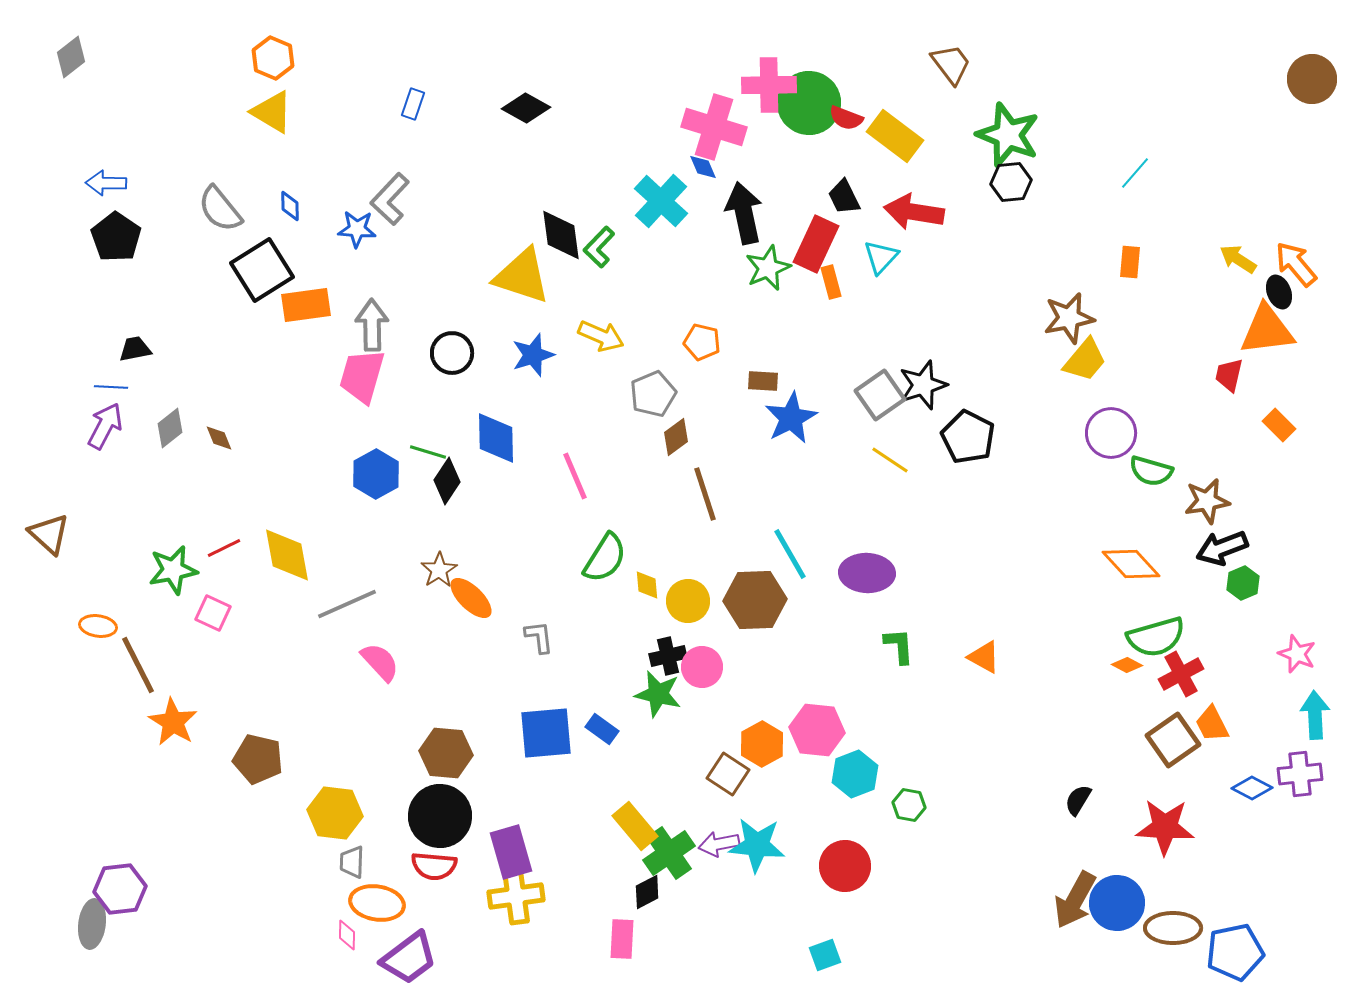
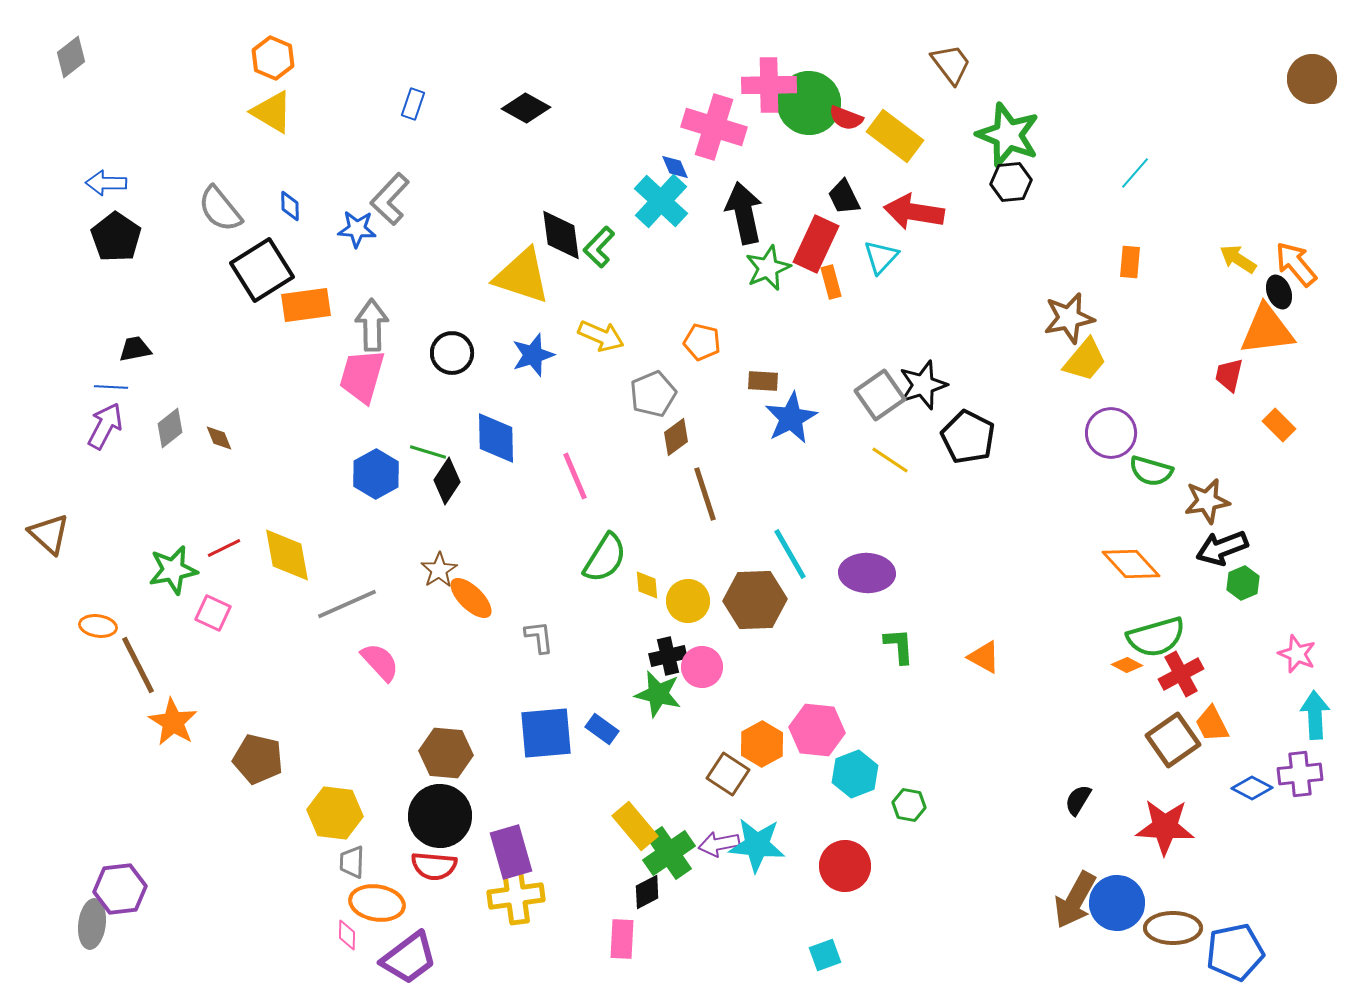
blue diamond at (703, 167): moved 28 px left
